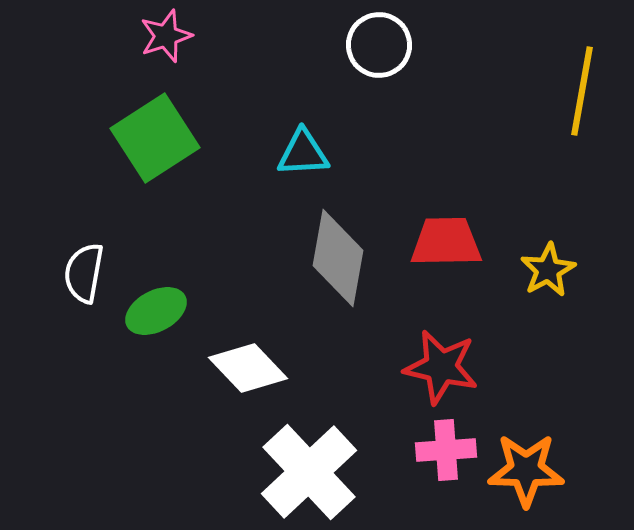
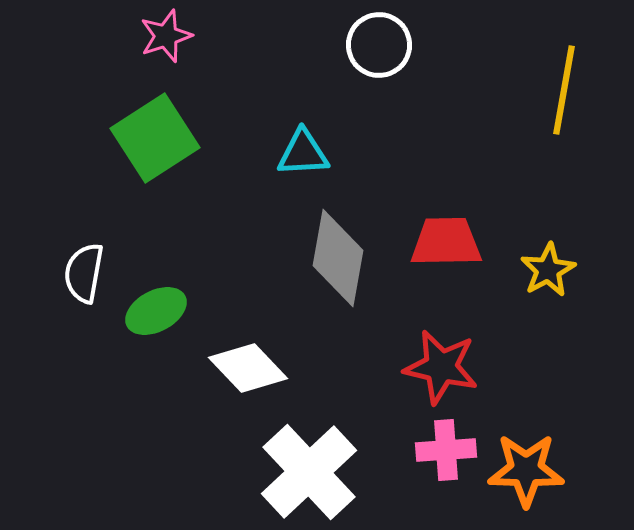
yellow line: moved 18 px left, 1 px up
